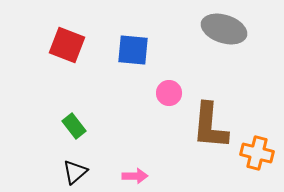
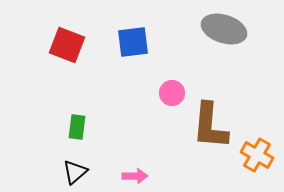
blue square: moved 8 px up; rotated 12 degrees counterclockwise
pink circle: moved 3 px right
green rectangle: moved 3 px right, 1 px down; rotated 45 degrees clockwise
orange cross: moved 2 px down; rotated 16 degrees clockwise
